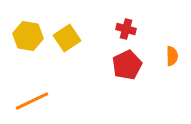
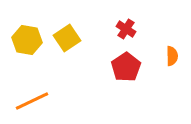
red cross: rotated 18 degrees clockwise
yellow hexagon: moved 1 px left, 4 px down
red pentagon: moved 1 px left, 2 px down; rotated 8 degrees counterclockwise
